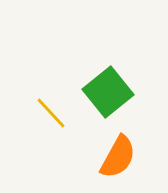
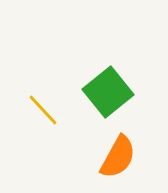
yellow line: moved 8 px left, 3 px up
